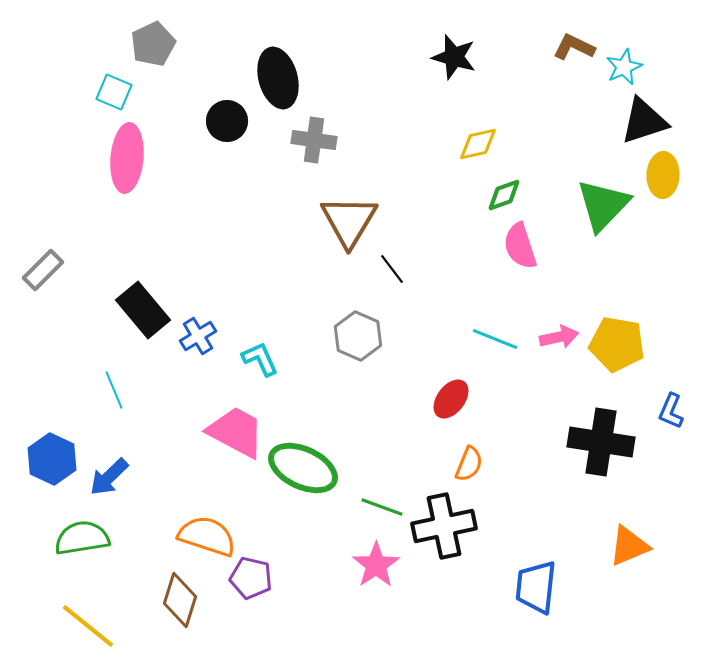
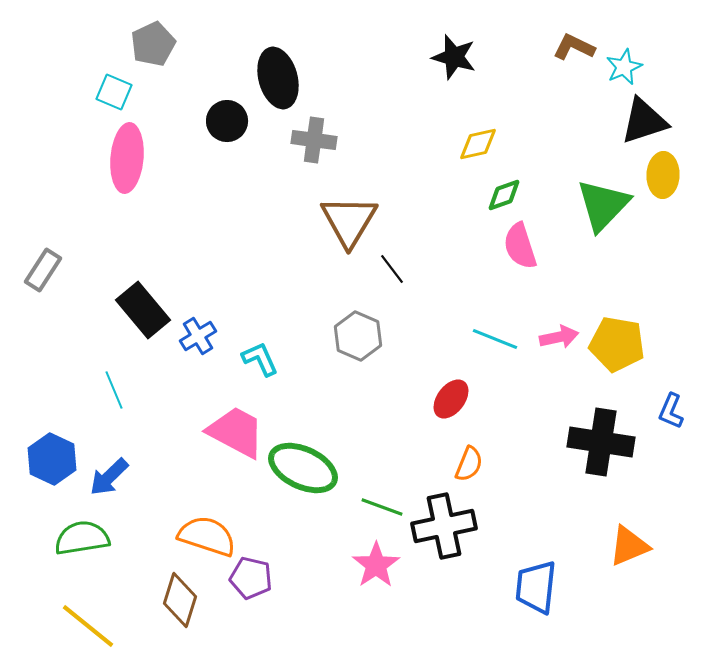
gray rectangle at (43, 270): rotated 12 degrees counterclockwise
